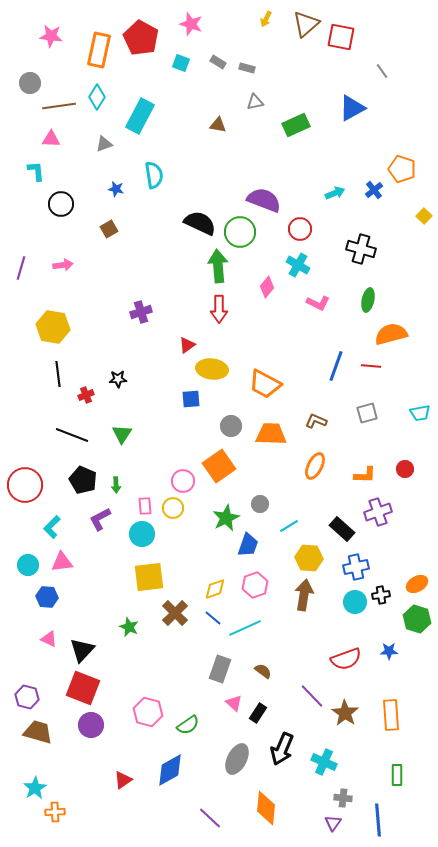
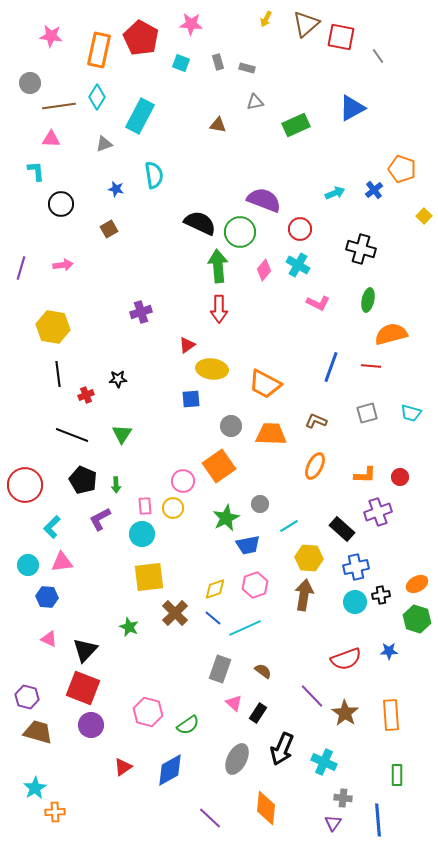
pink star at (191, 24): rotated 15 degrees counterclockwise
gray rectangle at (218, 62): rotated 42 degrees clockwise
gray line at (382, 71): moved 4 px left, 15 px up
pink diamond at (267, 287): moved 3 px left, 17 px up
blue line at (336, 366): moved 5 px left, 1 px down
cyan trapezoid at (420, 413): moved 9 px left; rotated 25 degrees clockwise
red circle at (405, 469): moved 5 px left, 8 px down
blue trapezoid at (248, 545): rotated 60 degrees clockwise
black triangle at (82, 650): moved 3 px right
red triangle at (123, 780): moved 13 px up
